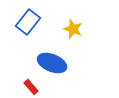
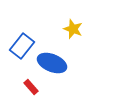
blue rectangle: moved 6 px left, 24 px down
